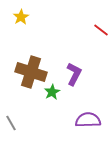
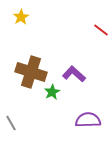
purple L-shape: rotated 75 degrees counterclockwise
